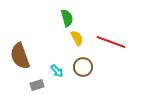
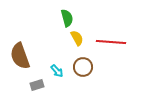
red line: rotated 16 degrees counterclockwise
